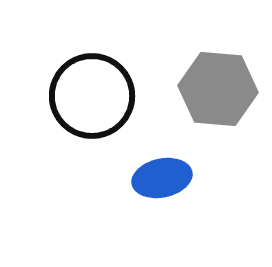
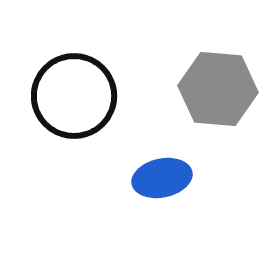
black circle: moved 18 px left
